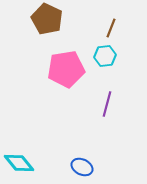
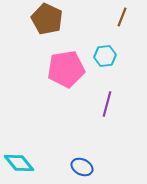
brown line: moved 11 px right, 11 px up
